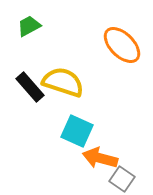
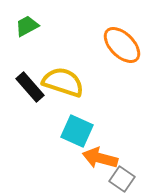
green trapezoid: moved 2 px left
